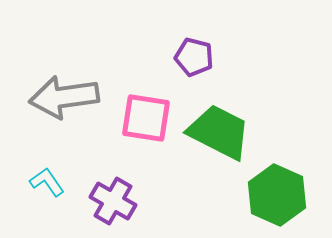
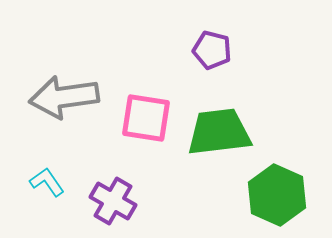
purple pentagon: moved 18 px right, 7 px up
green trapezoid: rotated 34 degrees counterclockwise
